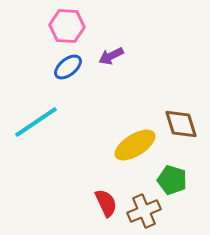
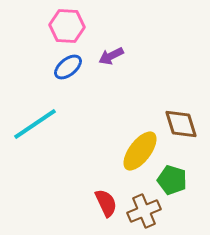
cyan line: moved 1 px left, 2 px down
yellow ellipse: moved 5 px right, 6 px down; rotated 21 degrees counterclockwise
